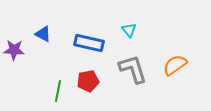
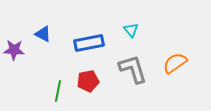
cyan triangle: moved 2 px right
blue rectangle: rotated 24 degrees counterclockwise
orange semicircle: moved 2 px up
